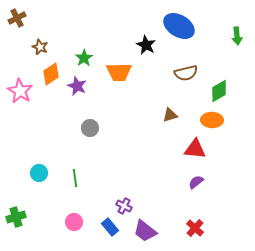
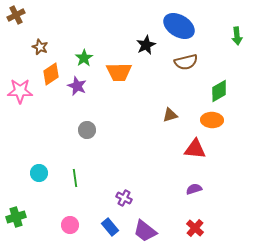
brown cross: moved 1 px left, 3 px up
black star: rotated 18 degrees clockwise
brown semicircle: moved 11 px up
pink star: rotated 30 degrees counterclockwise
gray circle: moved 3 px left, 2 px down
purple semicircle: moved 2 px left, 7 px down; rotated 21 degrees clockwise
purple cross: moved 8 px up
pink circle: moved 4 px left, 3 px down
